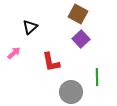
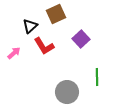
brown square: moved 22 px left; rotated 36 degrees clockwise
black triangle: moved 1 px up
red L-shape: moved 7 px left, 16 px up; rotated 20 degrees counterclockwise
gray circle: moved 4 px left
